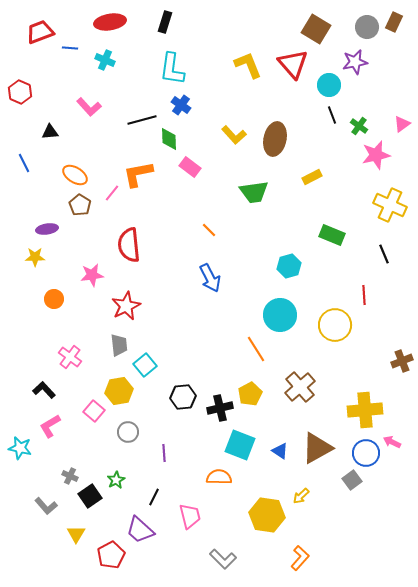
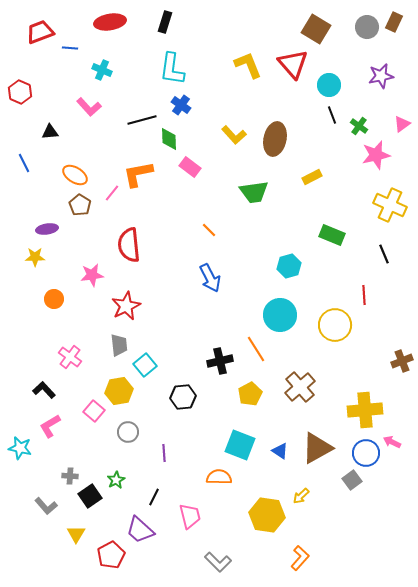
cyan cross at (105, 60): moved 3 px left, 10 px down
purple star at (355, 62): moved 26 px right, 14 px down
black cross at (220, 408): moved 47 px up
gray cross at (70, 476): rotated 21 degrees counterclockwise
gray L-shape at (223, 559): moved 5 px left, 3 px down
